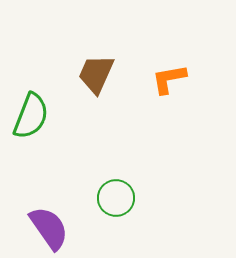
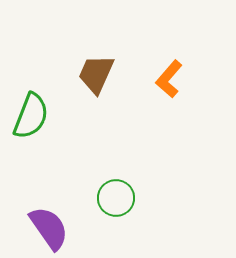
orange L-shape: rotated 39 degrees counterclockwise
